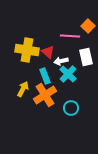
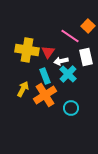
pink line: rotated 30 degrees clockwise
red triangle: rotated 24 degrees clockwise
